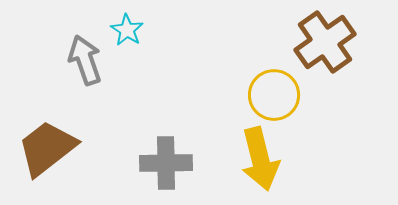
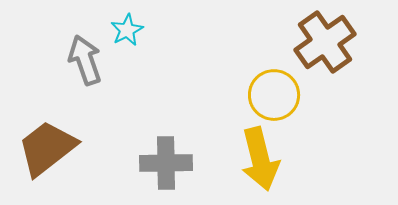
cyan star: rotated 12 degrees clockwise
